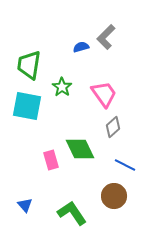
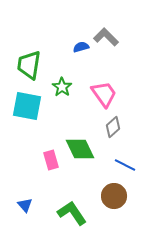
gray L-shape: rotated 90 degrees clockwise
